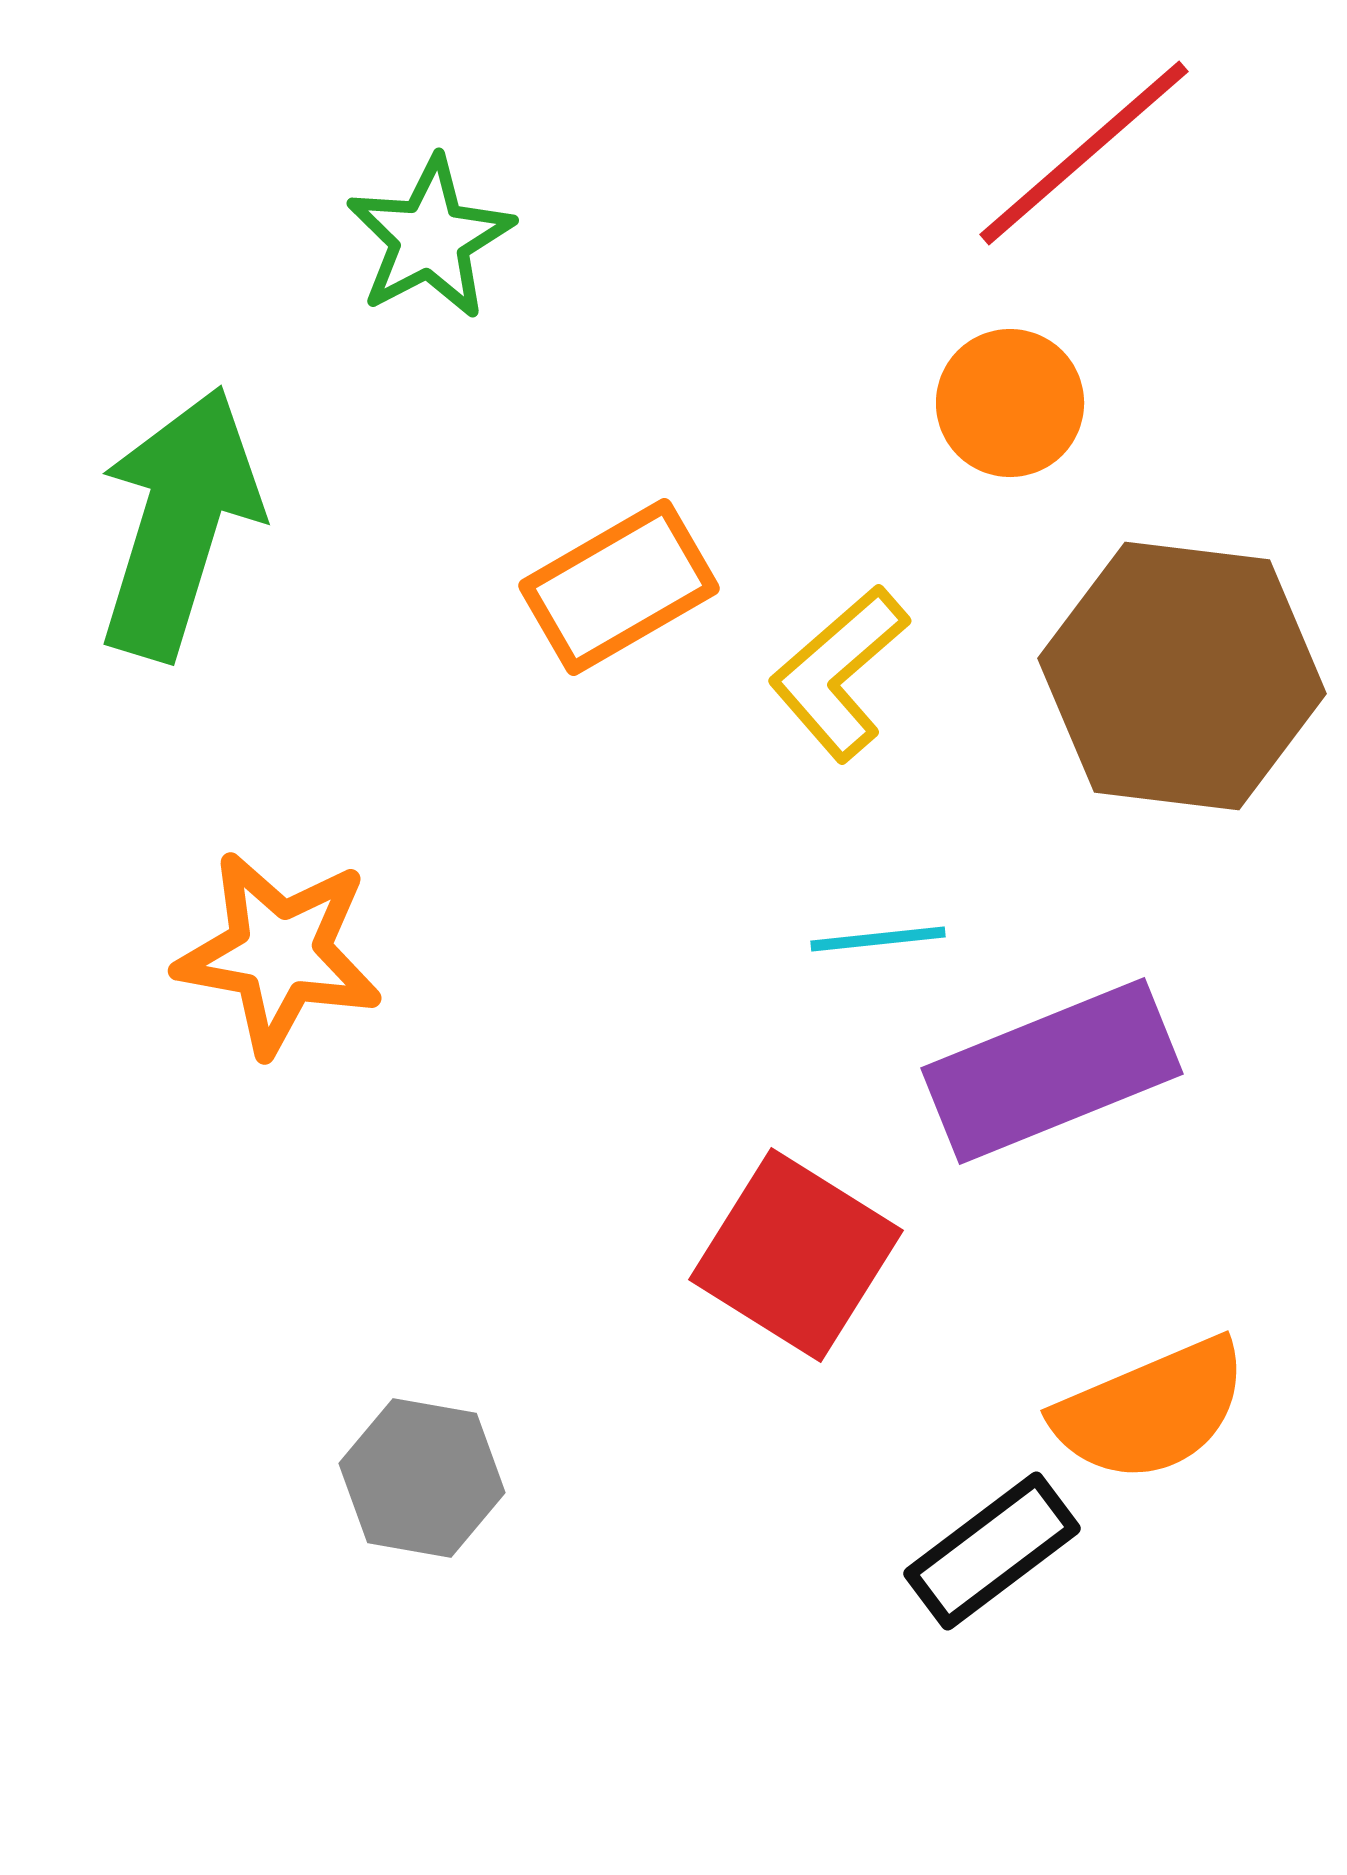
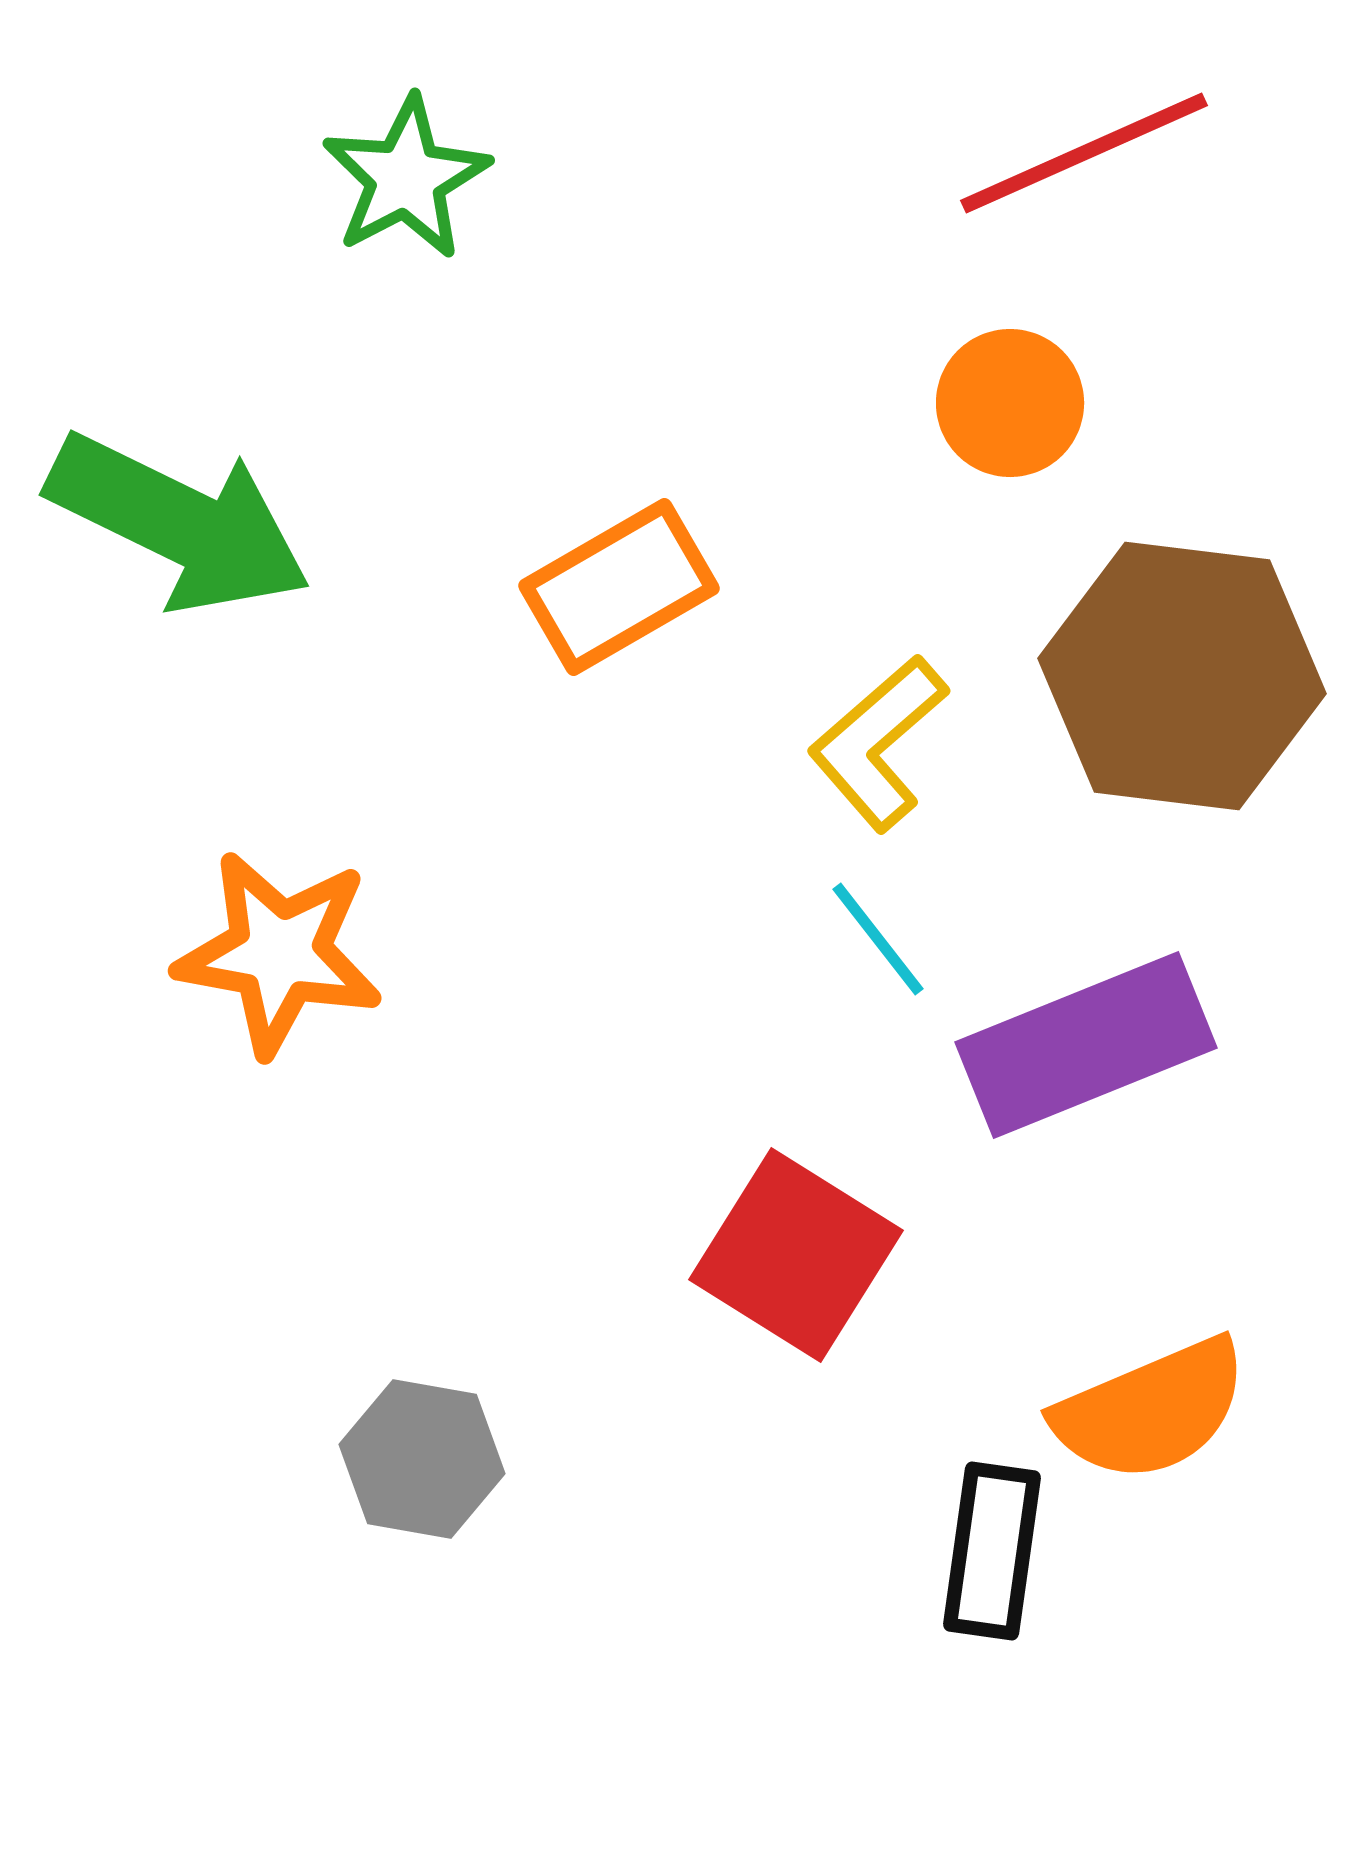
red line: rotated 17 degrees clockwise
green star: moved 24 px left, 60 px up
green arrow: rotated 99 degrees clockwise
yellow L-shape: moved 39 px right, 70 px down
cyan line: rotated 58 degrees clockwise
purple rectangle: moved 34 px right, 26 px up
gray hexagon: moved 19 px up
black rectangle: rotated 45 degrees counterclockwise
